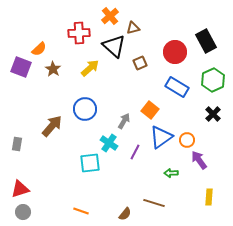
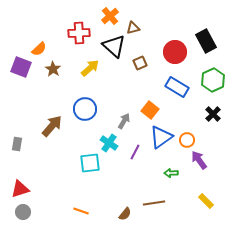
yellow rectangle: moved 3 px left, 4 px down; rotated 49 degrees counterclockwise
brown line: rotated 25 degrees counterclockwise
